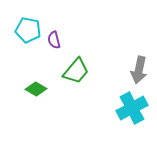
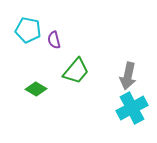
gray arrow: moved 11 px left, 6 px down
